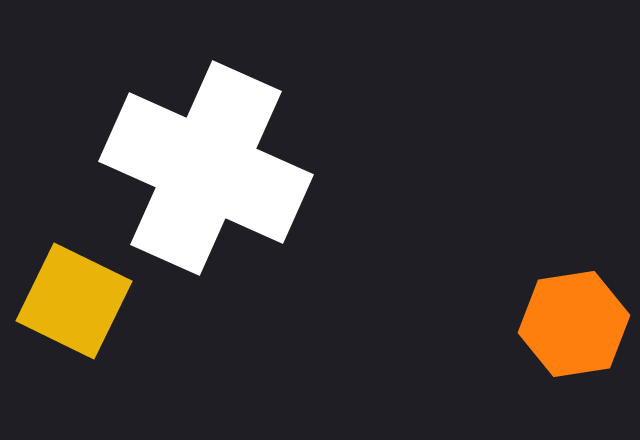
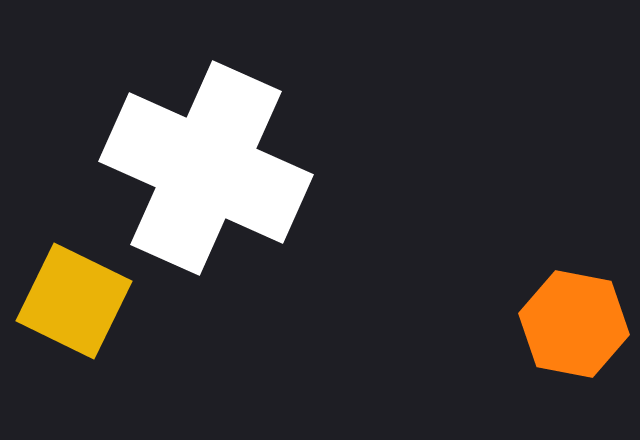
orange hexagon: rotated 20 degrees clockwise
